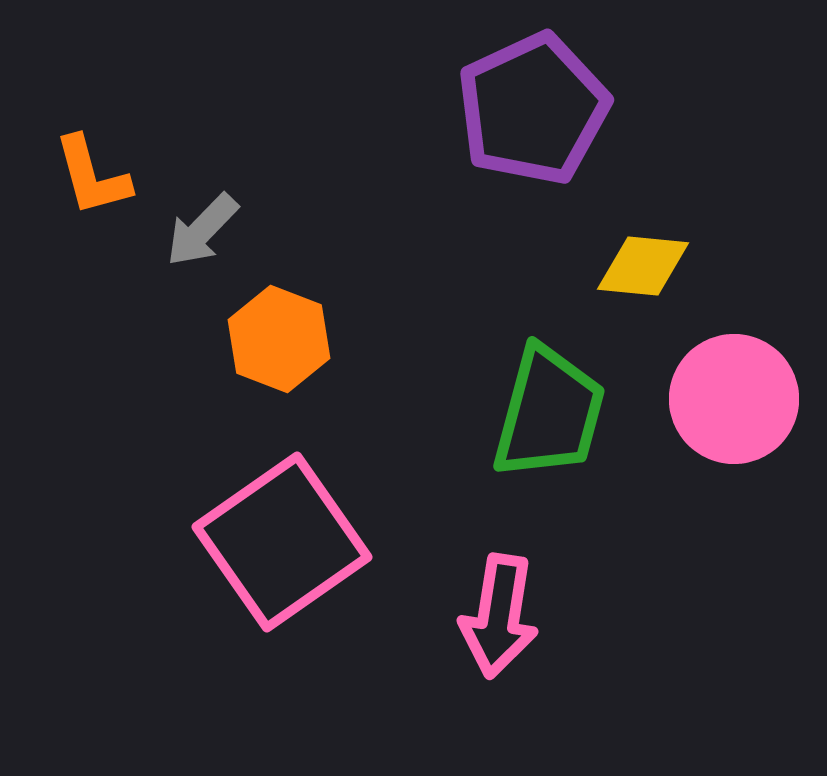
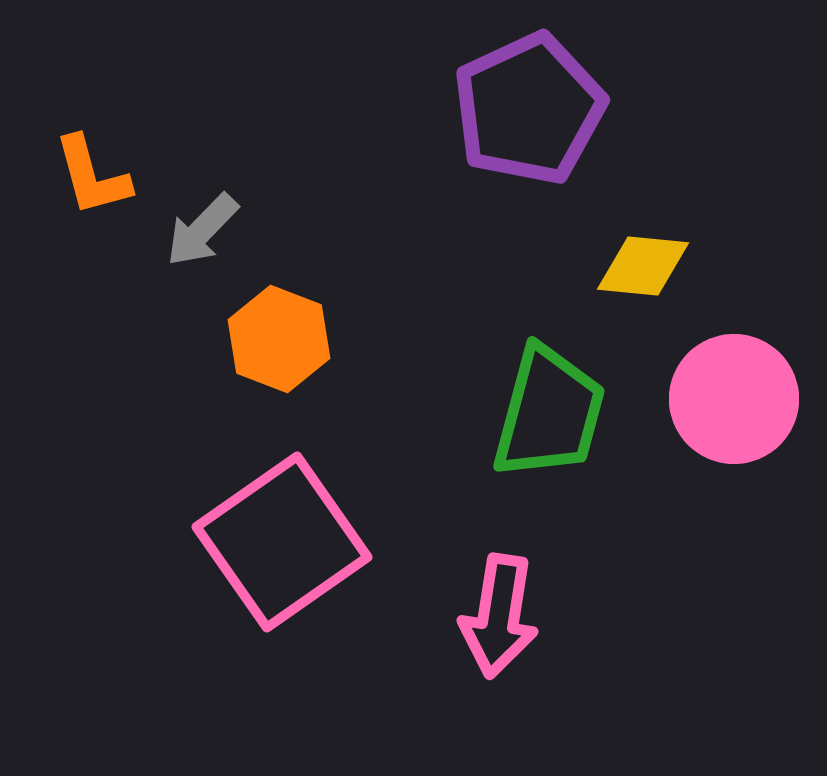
purple pentagon: moved 4 px left
